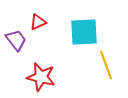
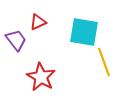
cyan square: rotated 12 degrees clockwise
yellow line: moved 2 px left, 3 px up
red star: rotated 16 degrees clockwise
